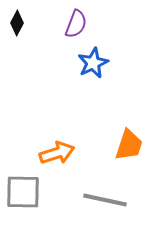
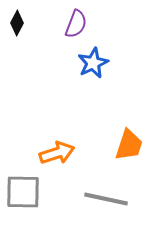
gray line: moved 1 px right, 1 px up
